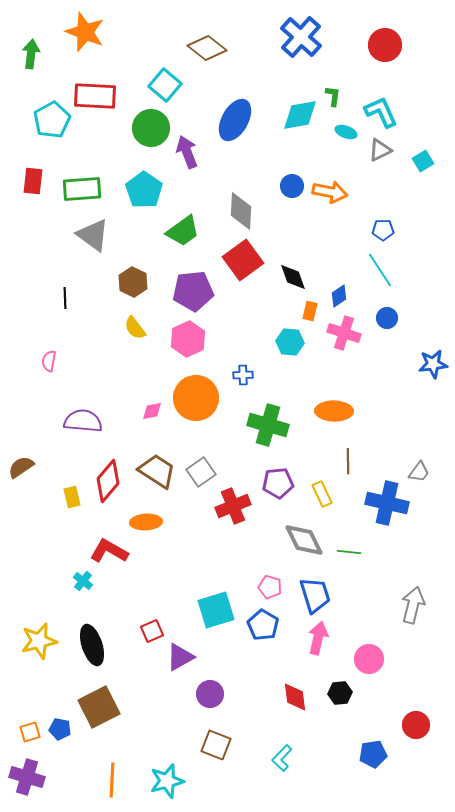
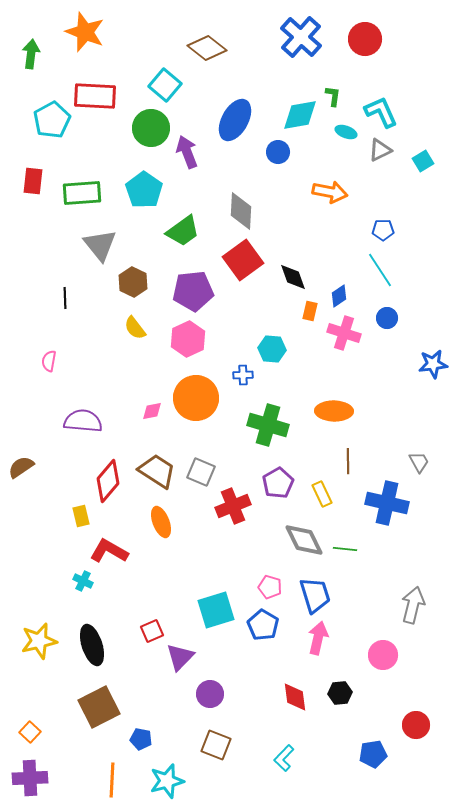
red circle at (385, 45): moved 20 px left, 6 px up
blue circle at (292, 186): moved 14 px left, 34 px up
green rectangle at (82, 189): moved 4 px down
gray triangle at (93, 235): moved 7 px right, 10 px down; rotated 15 degrees clockwise
cyan hexagon at (290, 342): moved 18 px left, 7 px down
gray square at (201, 472): rotated 32 degrees counterclockwise
gray trapezoid at (419, 472): moved 10 px up; rotated 65 degrees counterclockwise
purple pentagon at (278, 483): rotated 24 degrees counterclockwise
yellow rectangle at (72, 497): moved 9 px right, 19 px down
orange ellipse at (146, 522): moved 15 px right; rotated 72 degrees clockwise
green line at (349, 552): moved 4 px left, 3 px up
cyan cross at (83, 581): rotated 12 degrees counterclockwise
purple triangle at (180, 657): rotated 16 degrees counterclockwise
pink circle at (369, 659): moved 14 px right, 4 px up
blue pentagon at (60, 729): moved 81 px right, 10 px down
orange square at (30, 732): rotated 30 degrees counterclockwise
cyan L-shape at (282, 758): moved 2 px right
purple cross at (27, 777): moved 3 px right, 1 px down; rotated 20 degrees counterclockwise
